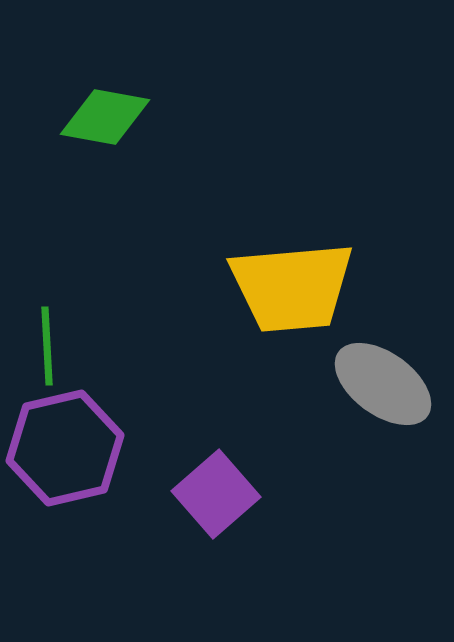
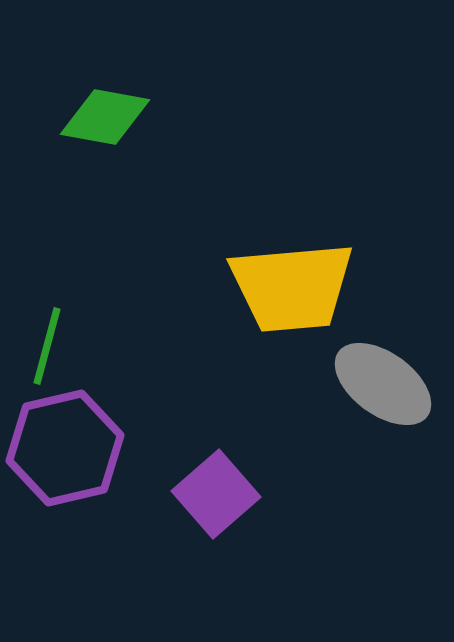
green line: rotated 18 degrees clockwise
